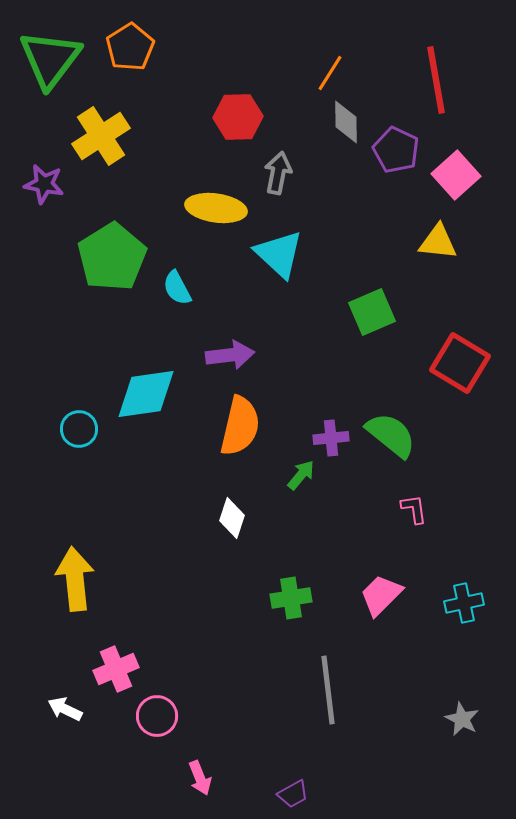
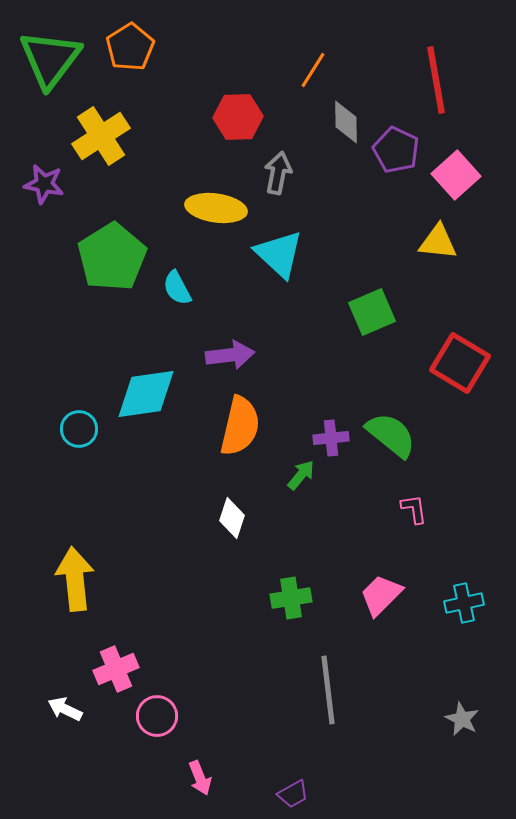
orange line: moved 17 px left, 3 px up
